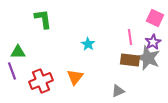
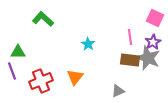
green L-shape: rotated 40 degrees counterclockwise
